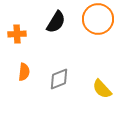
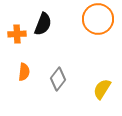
black semicircle: moved 13 px left, 2 px down; rotated 10 degrees counterclockwise
gray diamond: moved 1 px left; rotated 30 degrees counterclockwise
yellow semicircle: rotated 75 degrees clockwise
